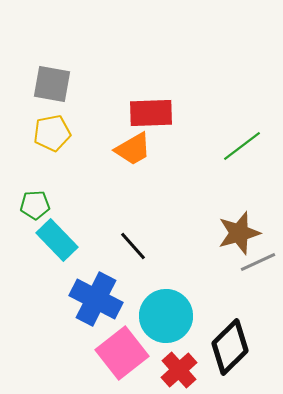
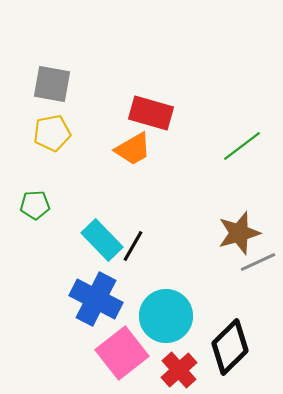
red rectangle: rotated 18 degrees clockwise
cyan rectangle: moved 45 px right
black line: rotated 72 degrees clockwise
